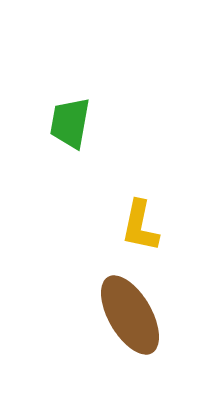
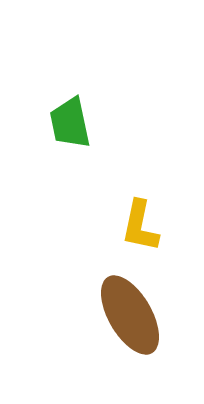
green trapezoid: rotated 22 degrees counterclockwise
